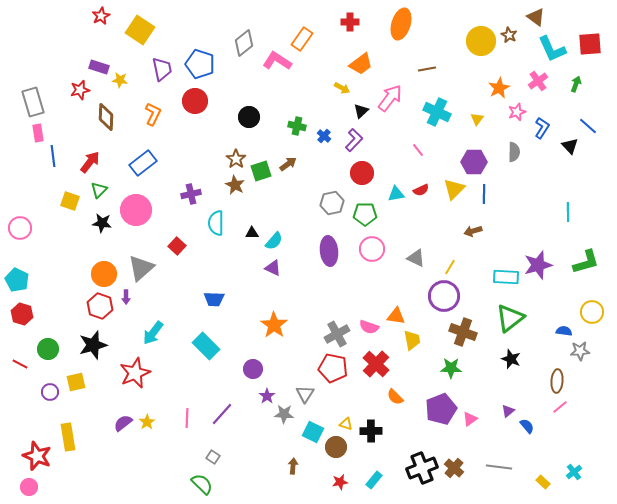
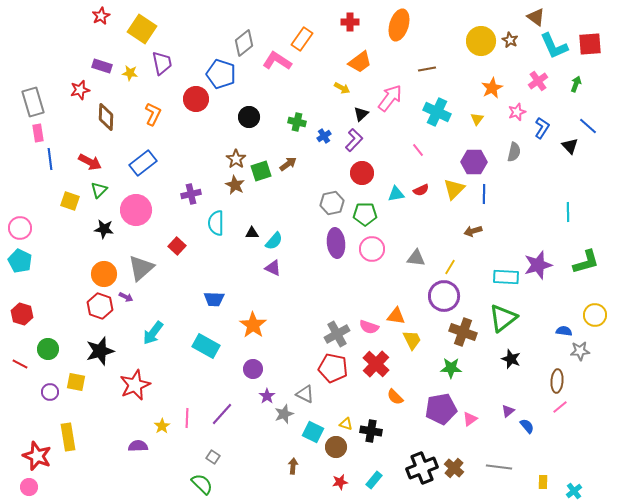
orange ellipse at (401, 24): moved 2 px left, 1 px down
yellow square at (140, 30): moved 2 px right, 1 px up
brown star at (509, 35): moved 1 px right, 5 px down
cyan L-shape at (552, 49): moved 2 px right, 3 px up
blue pentagon at (200, 64): moved 21 px right, 10 px down
orange trapezoid at (361, 64): moved 1 px left, 2 px up
purple rectangle at (99, 67): moved 3 px right, 1 px up
purple trapezoid at (162, 69): moved 6 px up
yellow star at (120, 80): moved 10 px right, 7 px up
orange star at (499, 88): moved 7 px left
red circle at (195, 101): moved 1 px right, 2 px up
black triangle at (361, 111): moved 3 px down
green cross at (297, 126): moved 4 px up
blue cross at (324, 136): rotated 16 degrees clockwise
gray semicircle at (514, 152): rotated 12 degrees clockwise
blue line at (53, 156): moved 3 px left, 3 px down
red arrow at (90, 162): rotated 80 degrees clockwise
black star at (102, 223): moved 2 px right, 6 px down
purple ellipse at (329, 251): moved 7 px right, 8 px up
gray triangle at (416, 258): rotated 18 degrees counterclockwise
cyan pentagon at (17, 280): moved 3 px right, 19 px up
purple arrow at (126, 297): rotated 64 degrees counterclockwise
yellow circle at (592, 312): moved 3 px right, 3 px down
green triangle at (510, 318): moved 7 px left
orange star at (274, 325): moved 21 px left
yellow trapezoid at (412, 340): rotated 15 degrees counterclockwise
black star at (93, 345): moved 7 px right, 6 px down
cyan rectangle at (206, 346): rotated 16 degrees counterclockwise
red star at (135, 373): moved 12 px down
yellow square at (76, 382): rotated 24 degrees clockwise
gray triangle at (305, 394): rotated 36 degrees counterclockwise
purple pentagon at (441, 409): rotated 12 degrees clockwise
gray star at (284, 414): rotated 24 degrees counterclockwise
yellow star at (147, 422): moved 15 px right, 4 px down
purple semicircle at (123, 423): moved 15 px right, 23 px down; rotated 36 degrees clockwise
black cross at (371, 431): rotated 10 degrees clockwise
cyan cross at (574, 472): moved 19 px down
yellow rectangle at (543, 482): rotated 48 degrees clockwise
